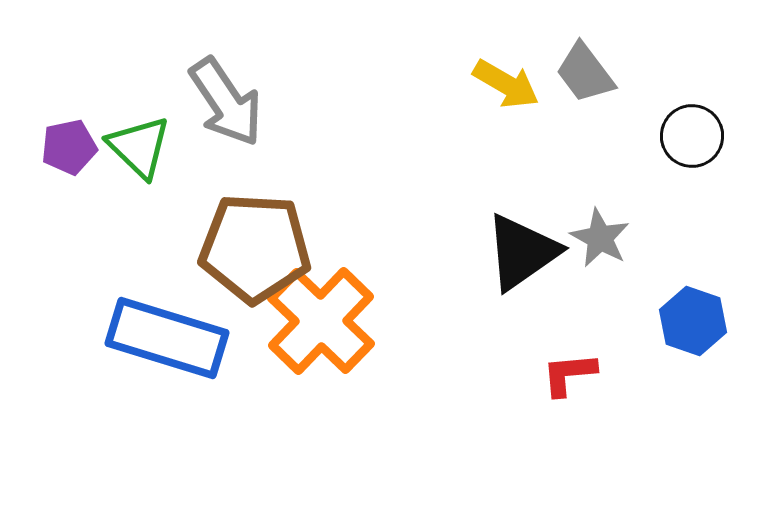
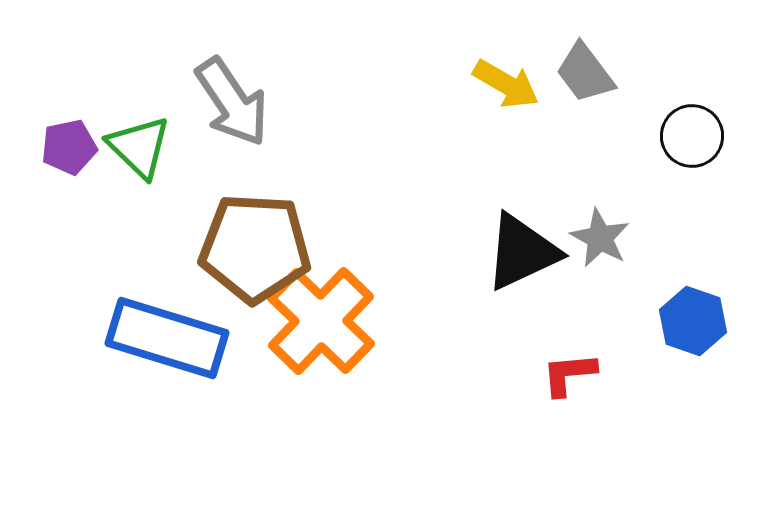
gray arrow: moved 6 px right
black triangle: rotated 10 degrees clockwise
